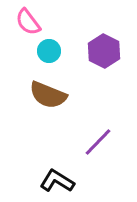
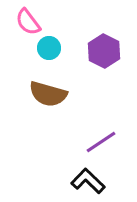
cyan circle: moved 3 px up
brown semicircle: moved 1 px up; rotated 6 degrees counterclockwise
purple line: moved 3 px right; rotated 12 degrees clockwise
black L-shape: moved 31 px right; rotated 12 degrees clockwise
